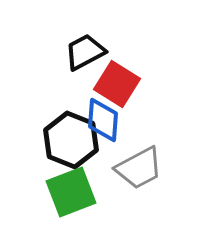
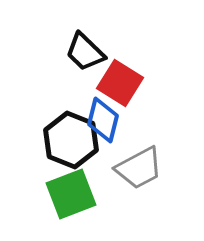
black trapezoid: rotated 108 degrees counterclockwise
red square: moved 3 px right, 1 px up
blue diamond: rotated 9 degrees clockwise
green square: moved 2 px down
